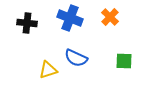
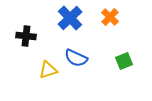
blue cross: rotated 25 degrees clockwise
black cross: moved 1 px left, 13 px down
green square: rotated 24 degrees counterclockwise
